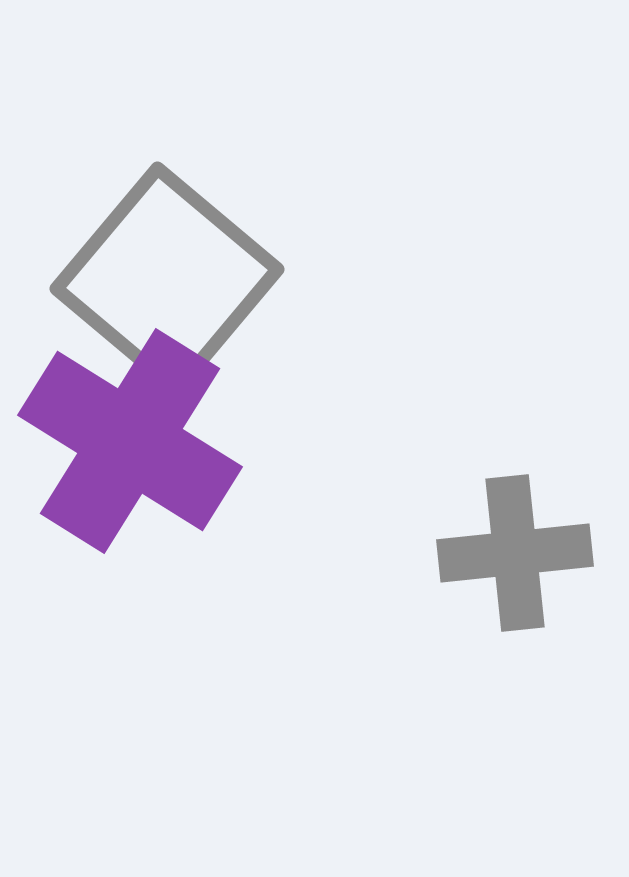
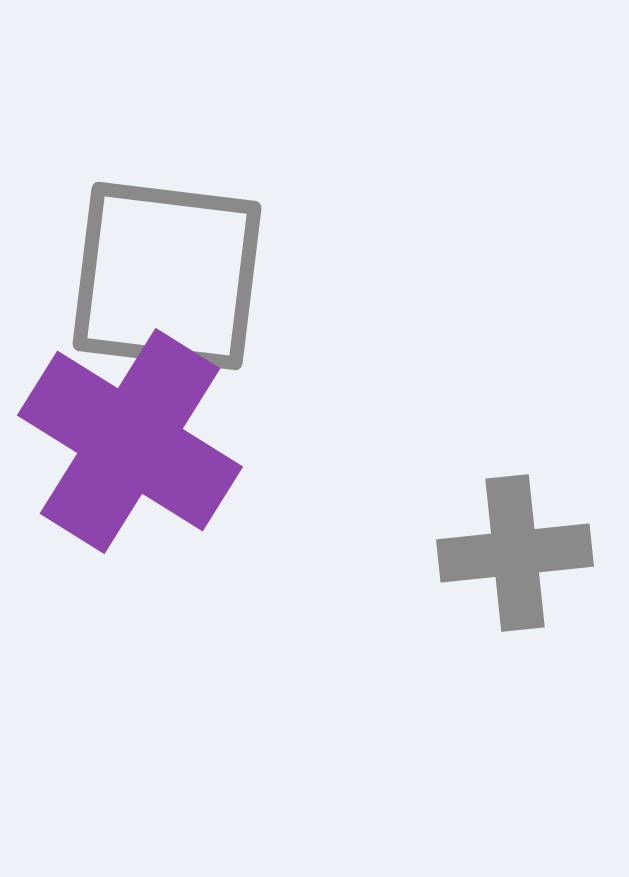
gray square: moved 3 px up; rotated 33 degrees counterclockwise
